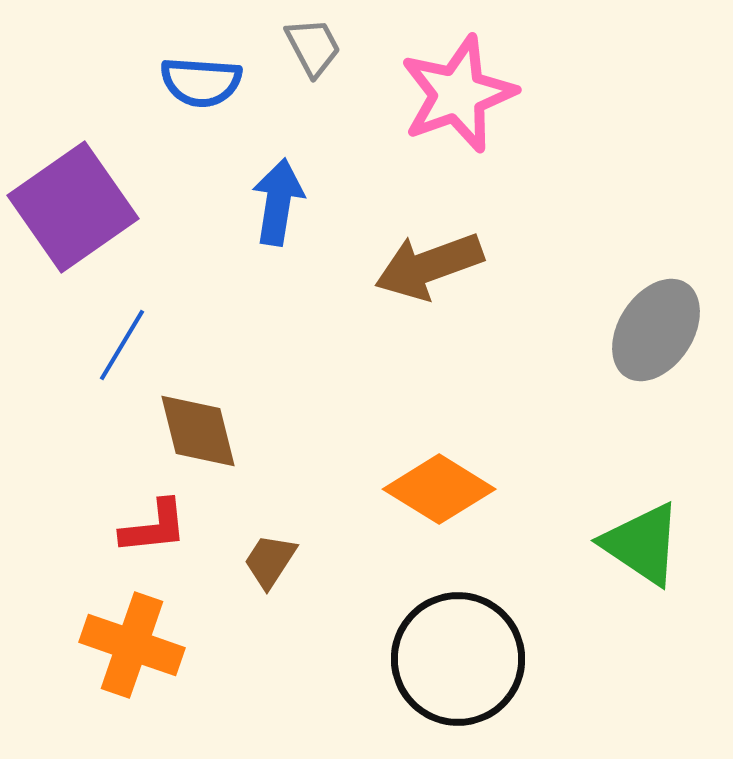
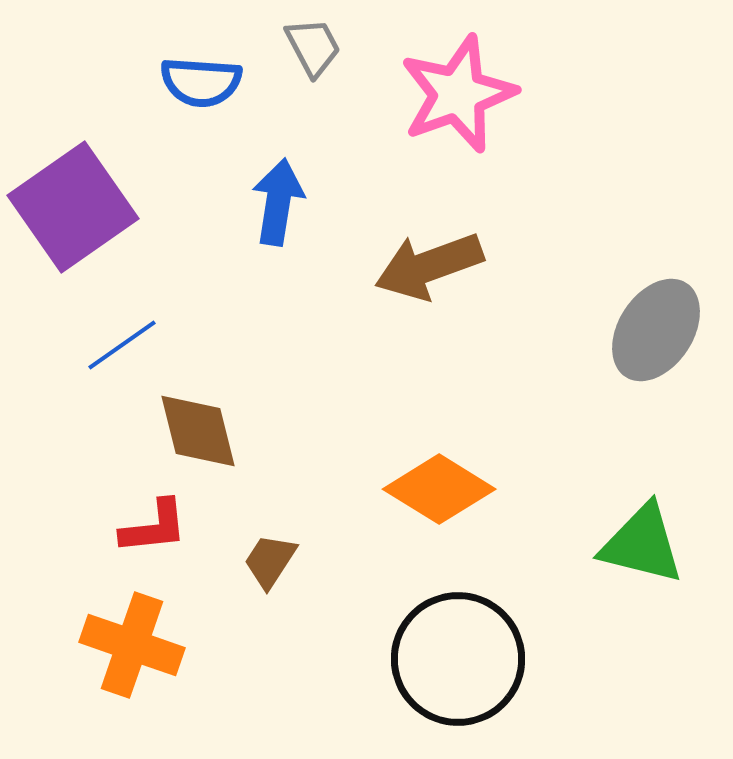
blue line: rotated 24 degrees clockwise
green triangle: rotated 20 degrees counterclockwise
